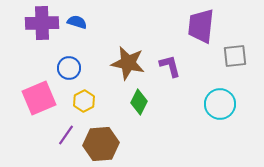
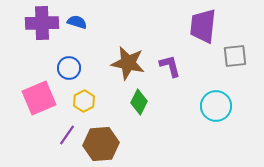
purple trapezoid: moved 2 px right
cyan circle: moved 4 px left, 2 px down
purple line: moved 1 px right
